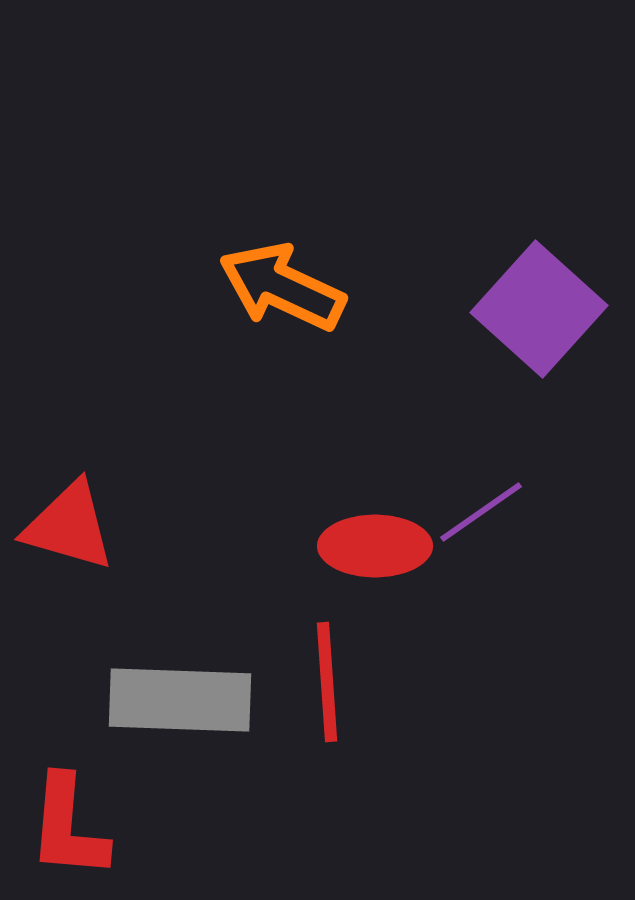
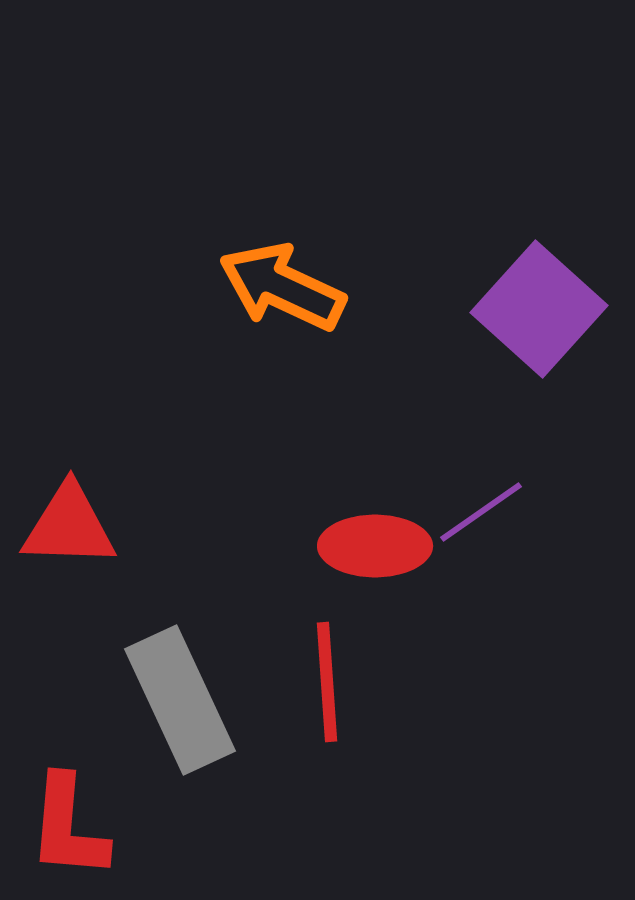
red triangle: rotated 14 degrees counterclockwise
gray rectangle: rotated 63 degrees clockwise
